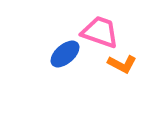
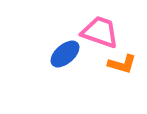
orange L-shape: rotated 12 degrees counterclockwise
